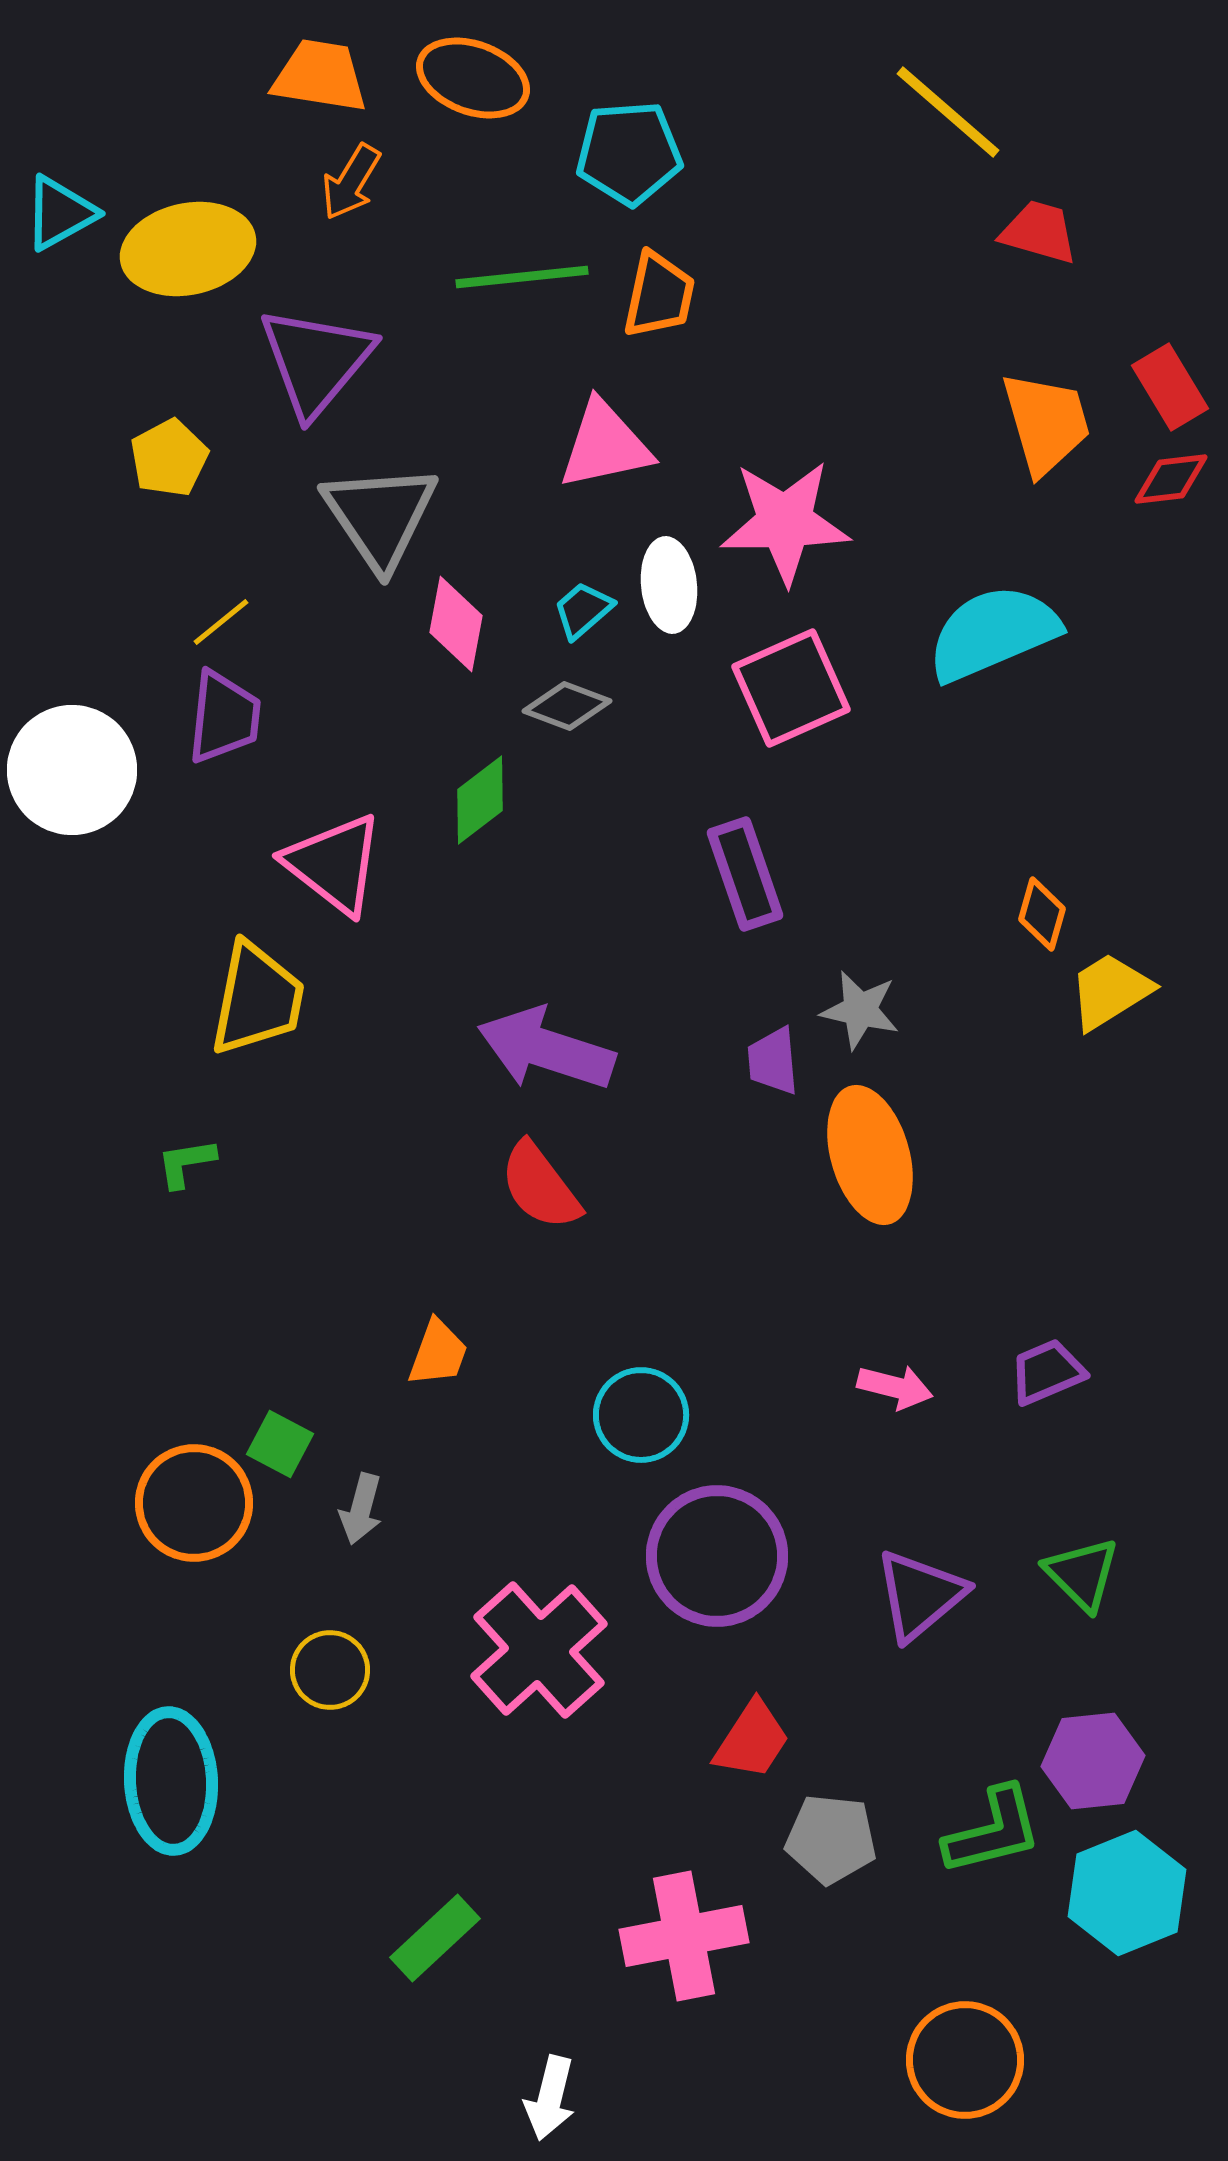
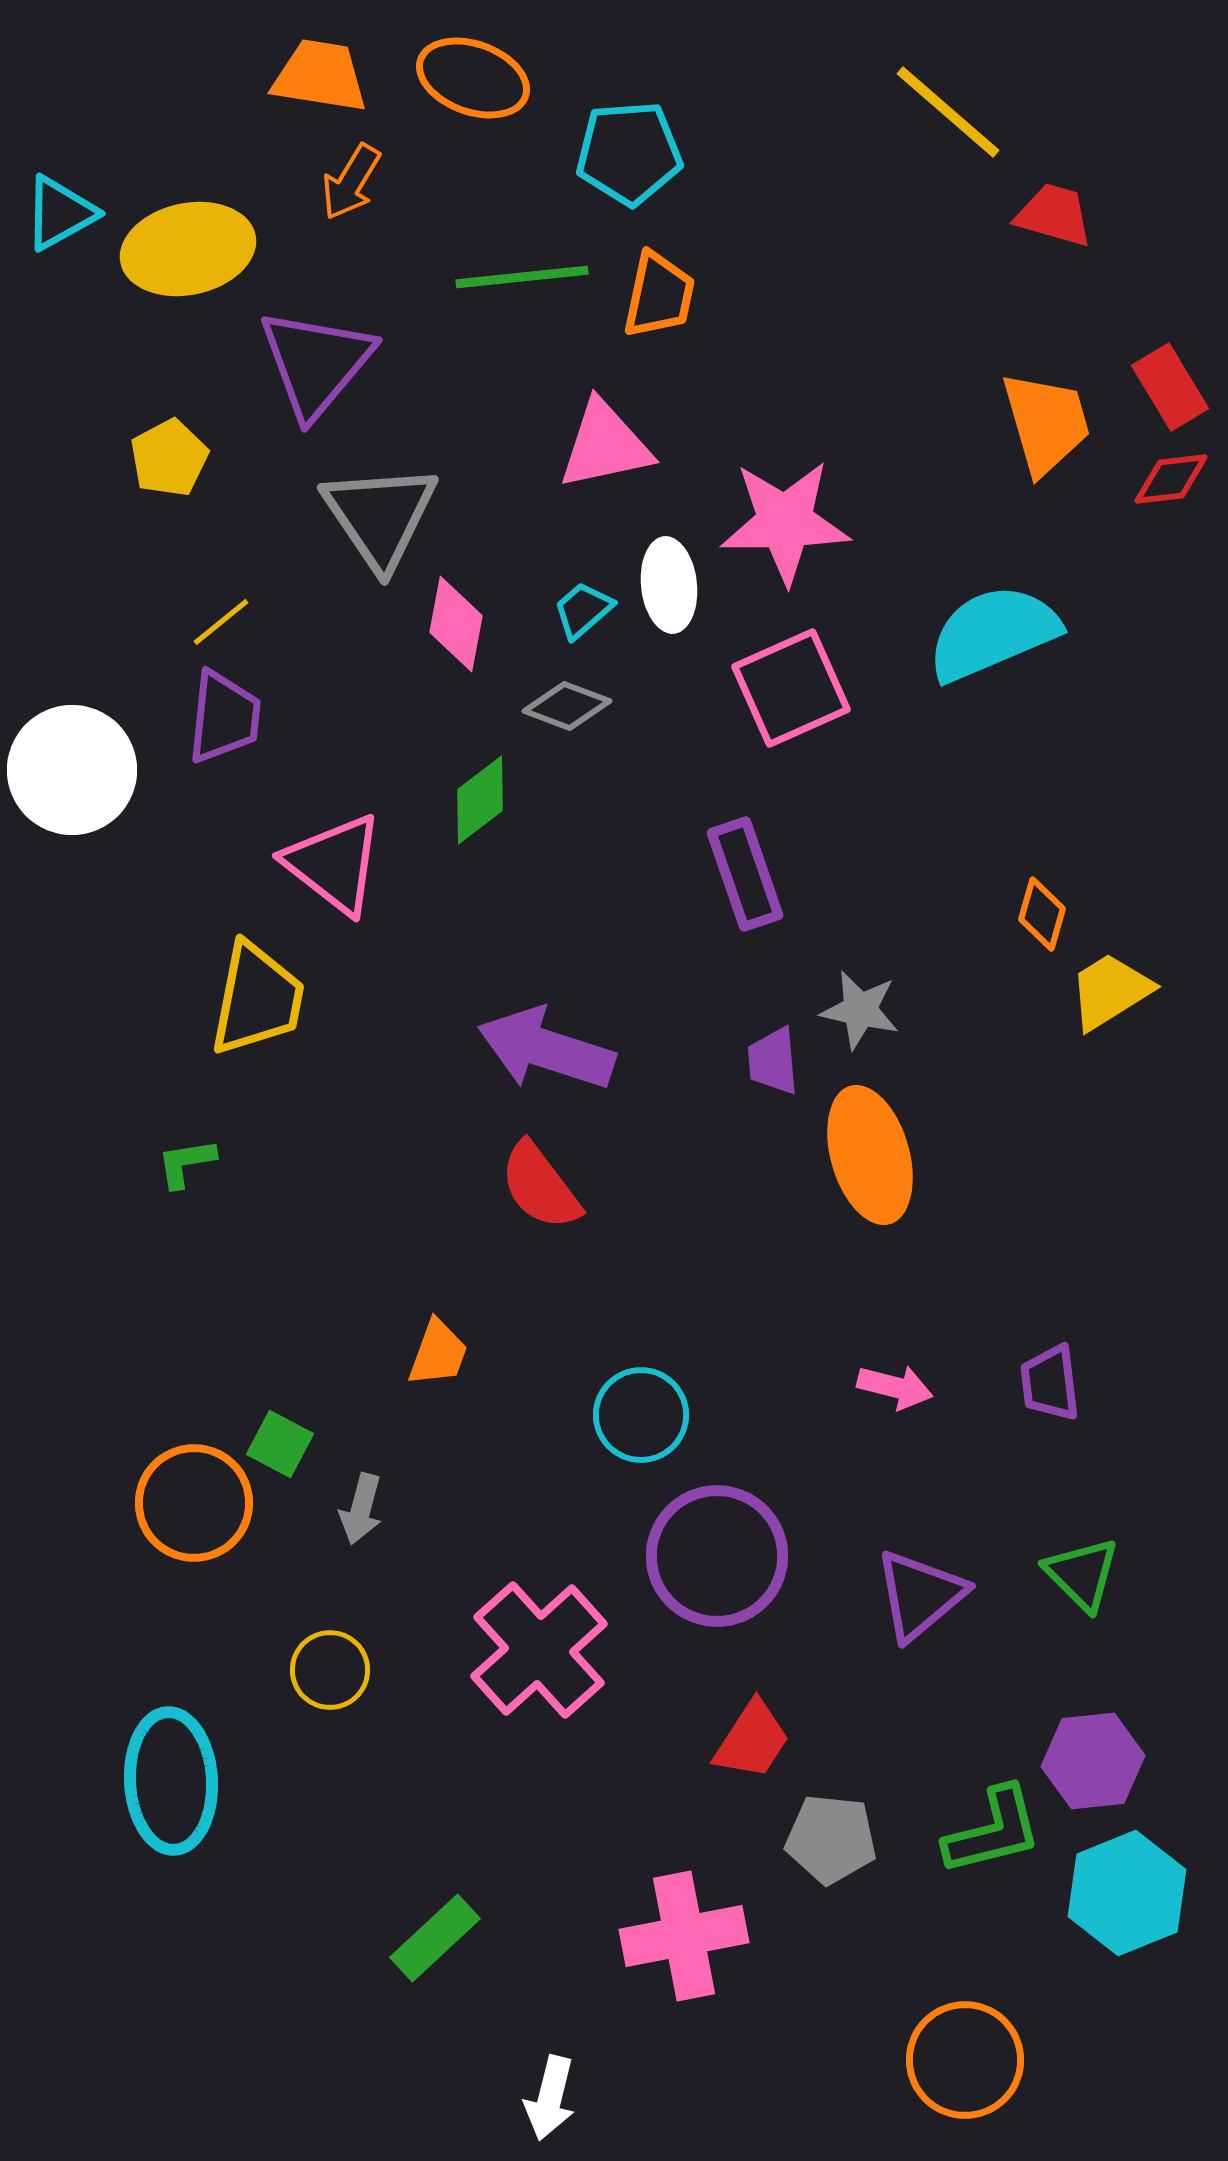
red trapezoid at (1039, 232): moved 15 px right, 17 px up
purple triangle at (316, 361): moved 2 px down
purple trapezoid at (1047, 1372): moved 3 px right, 11 px down; rotated 74 degrees counterclockwise
